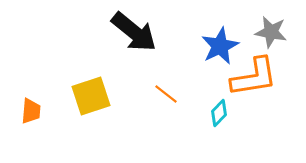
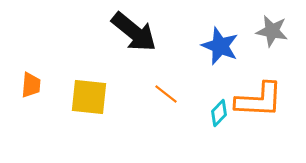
gray star: moved 1 px right, 1 px up
blue star: rotated 24 degrees counterclockwise
orange L-shape: moved 5 px right, 23 px down; rotated 12 degrees clockwise
yellow square: moved 2 px left, 1 px down; rotated 24 degrees clockwise
orange trapezoid: moved 26 px up
